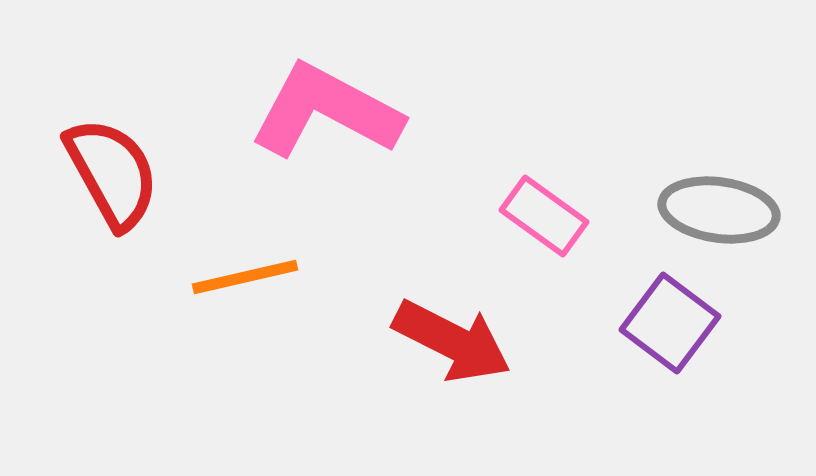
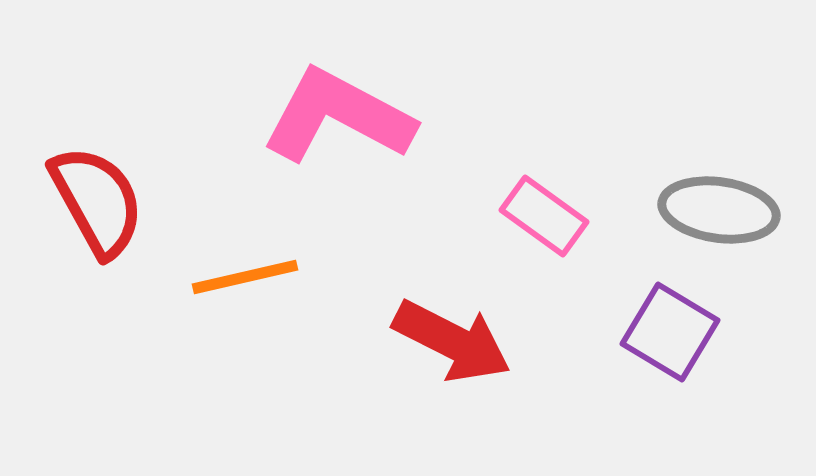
pink L-shape: moved 12 px right, 5 px down
red semicircle: moved 15 px left, 28 px down
purple square: moved 9 px down; rotated 6 degrees counterclockwise
